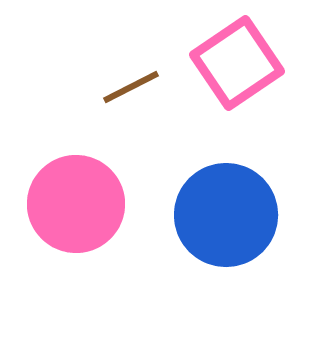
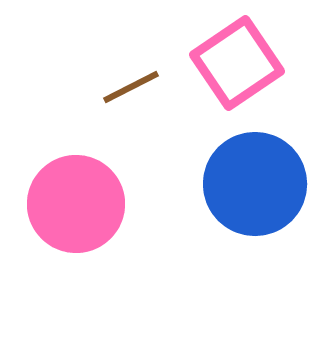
blue circle: moved 29 px right, 31 px up
